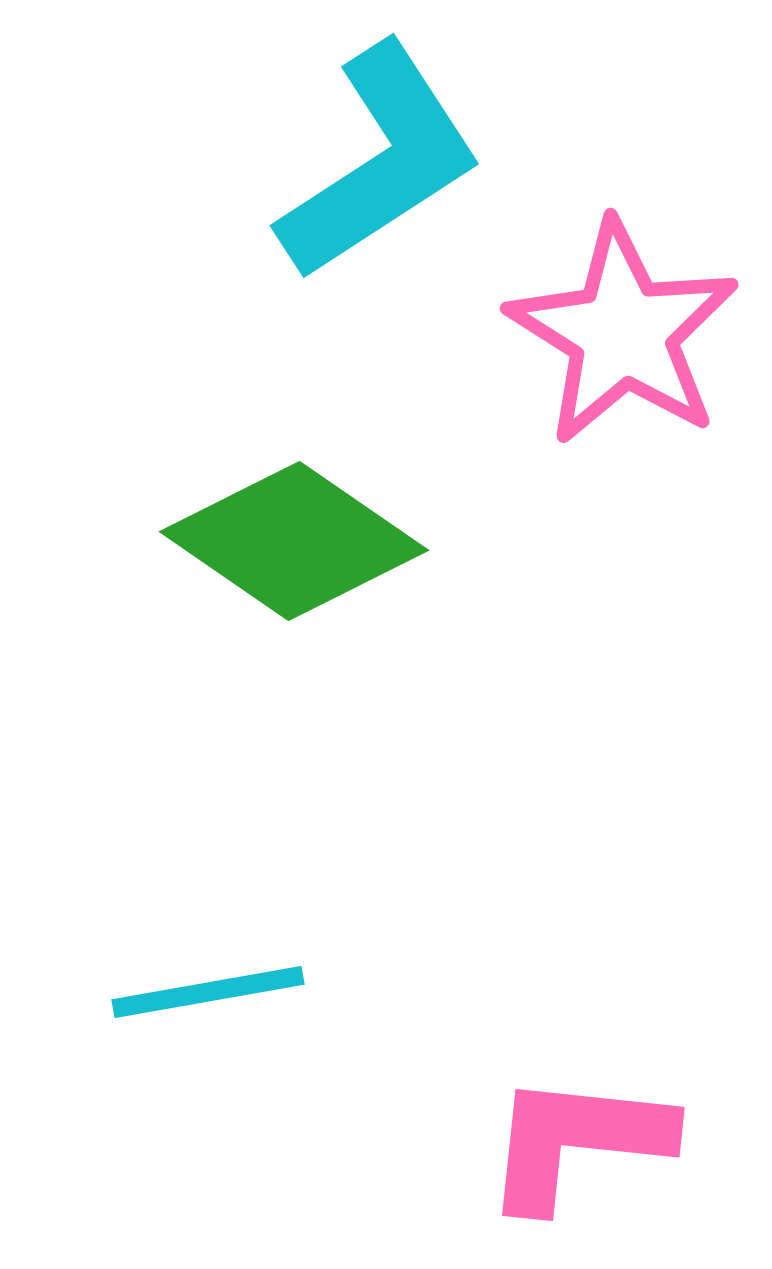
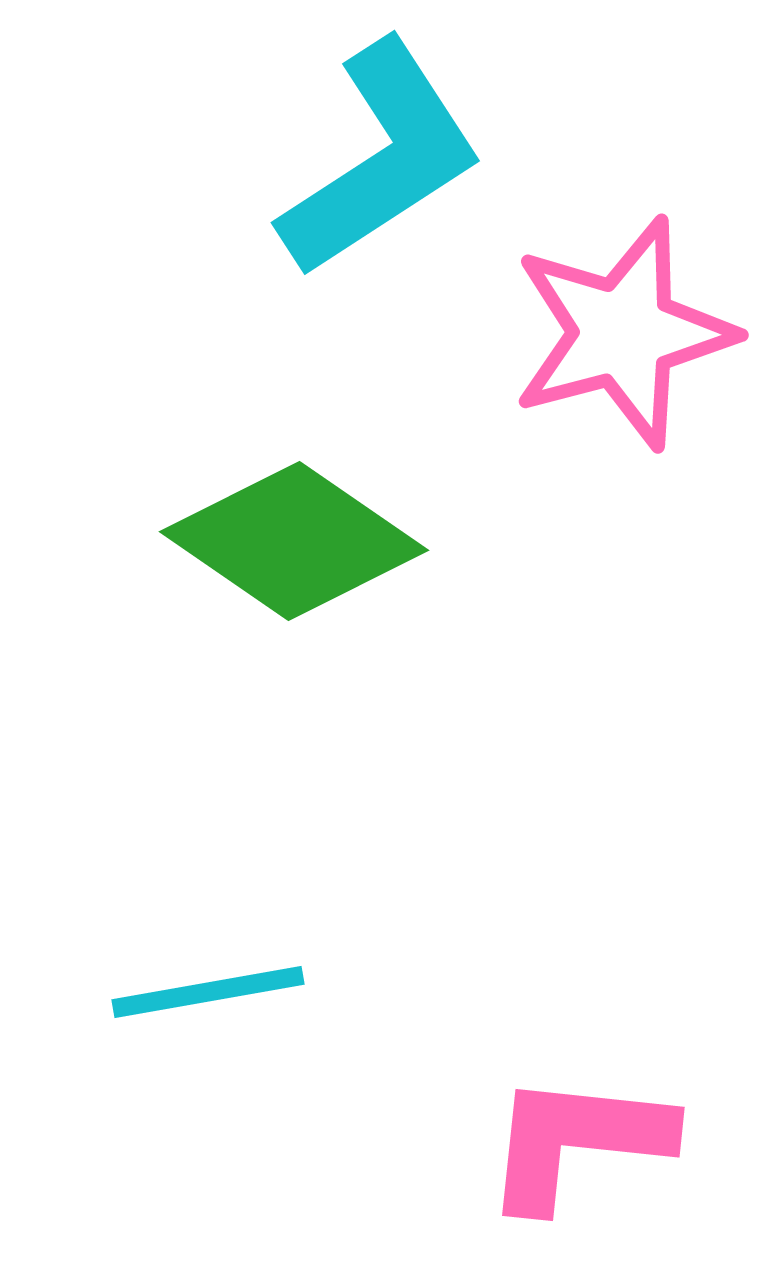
cyan L-shape: moved 1 px right, 3 px up
pink star: rotated 25 degrees clockwise
